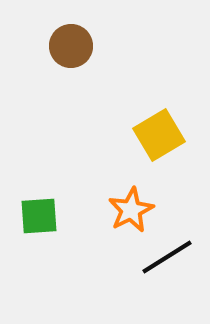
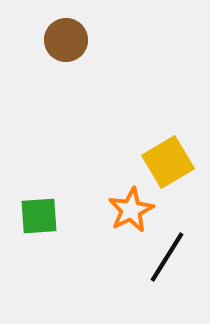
brown circle: moved 5 px left, 6 px up
yellow square: moved 9 px right, 27 px down
black line: rotated 26 degrees counterclockwise
